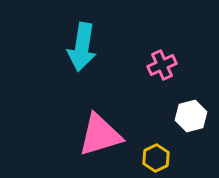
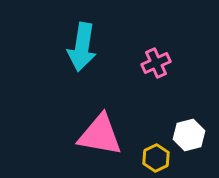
pink cross: moved 6 px left, 2 px up
white hexagon: moved 2 px left, 19 px down
pink triangle: rotated 27 degrees clockwise
